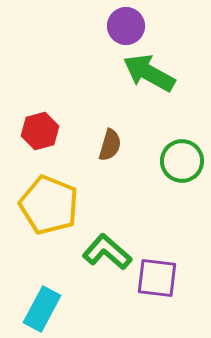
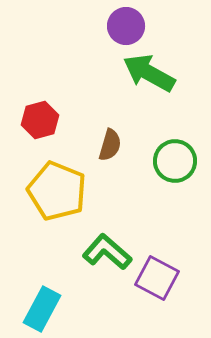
red hexagon: moved 11 px up
green circle: moved 7 px left
yellow pentagon: moved 8 px right, 14 px up
purple square: rotated 21 degrees clockwise
